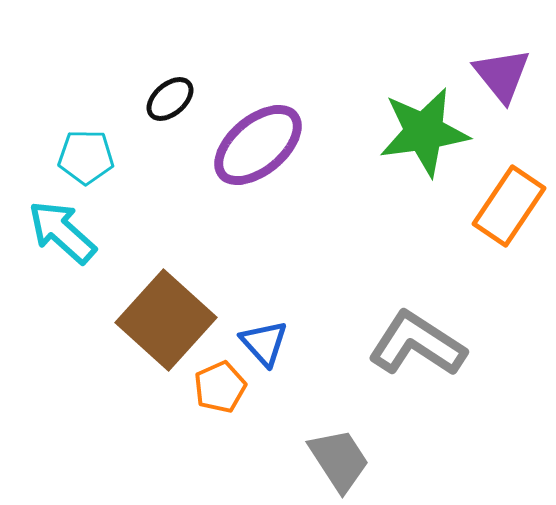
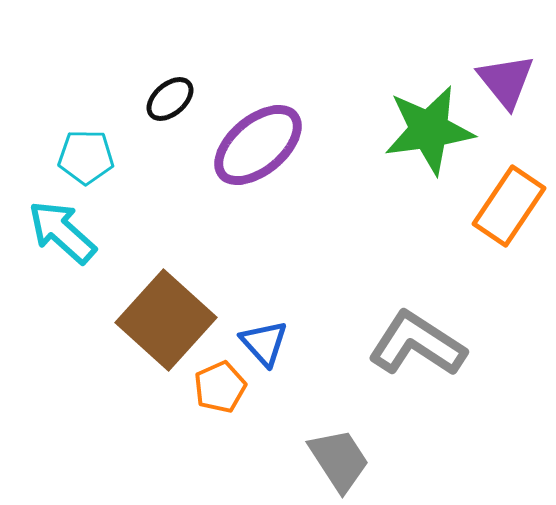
purple triangle: moved 4 px right, 6 px down
green star: moved 5 px right, 2 px up
